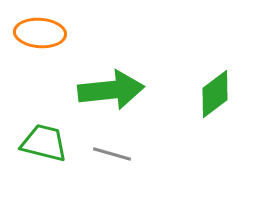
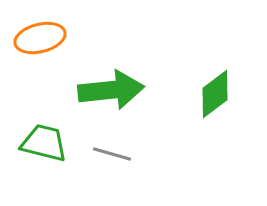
orange ellipse: moved 5 px down; rotated 18 degrees counterclockwise
